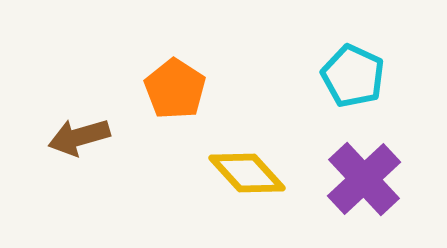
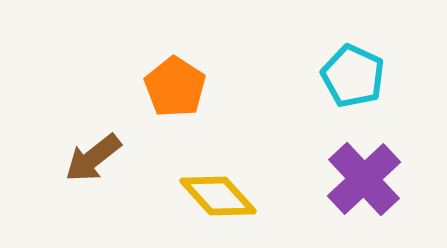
orange pentagon: moved 2 px up
brown arrow: moved 14 px right, 21 px down; rotated 22 degrees counterclockwise
yellow diamond: moved 29 px left, 23 px down
